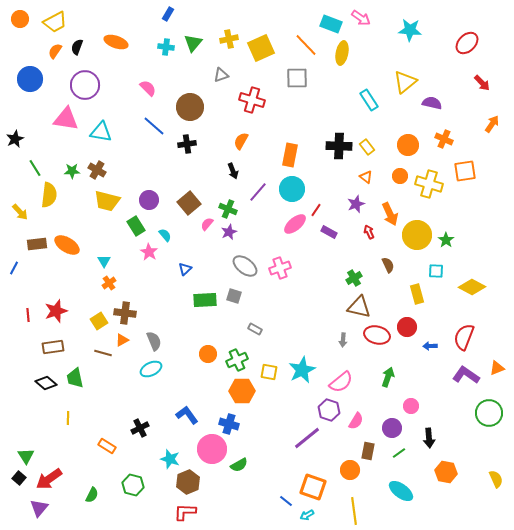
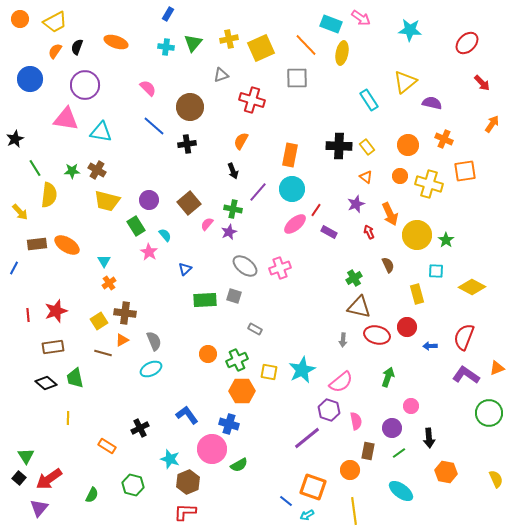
green cross at (228, 209): moved 5 px right; rotated 12 degrees counterclockwise
pink semicircle at (356, 421): rotated 42 degrees counterclockwise
